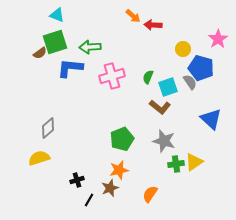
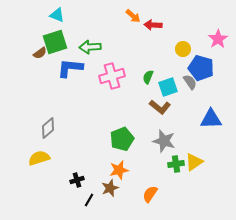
blue triangle: rotated 45 degrees counterclockwise
